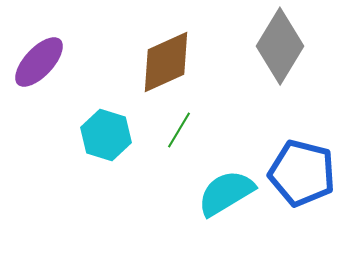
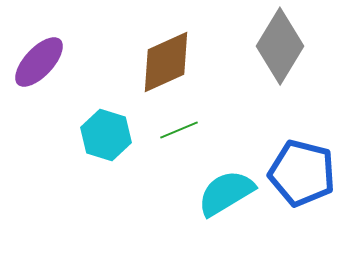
green line: rotated 36 degrees clockwise
